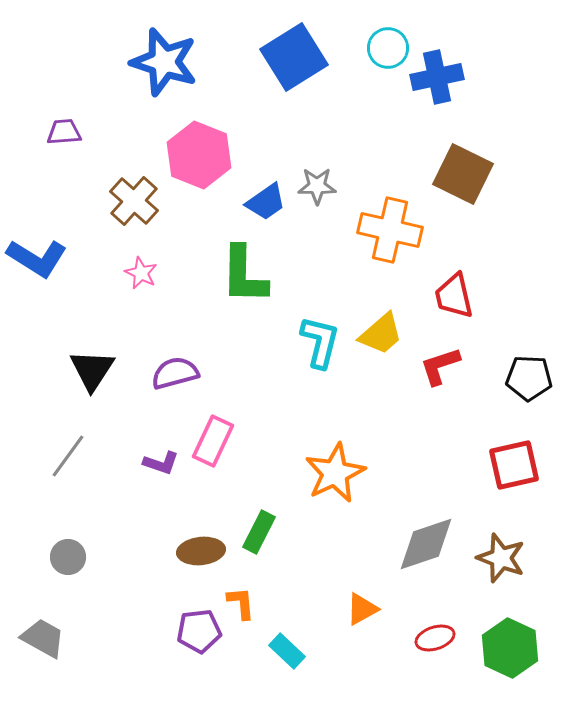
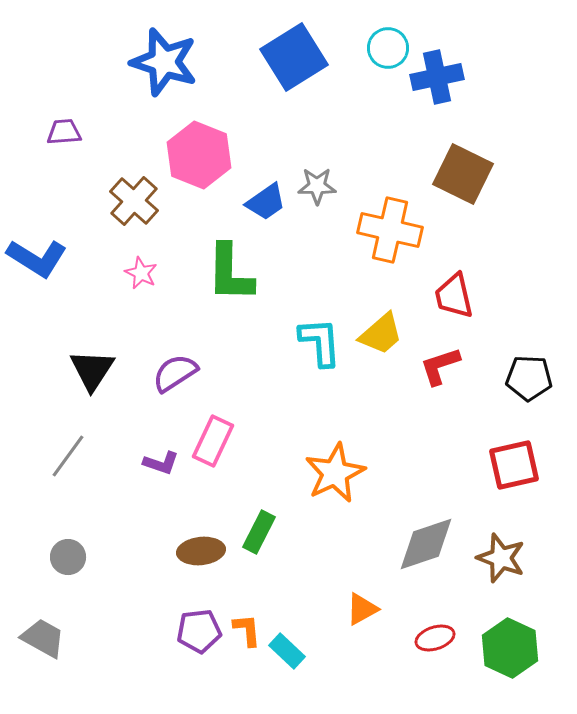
green L-shape: moved 14 px left, 2 px up
cyan L-shape: rotated 18 degrees counterclockwise
purple semicircle: rotated 18 degrees counterclockwise
orange L-shape: moved 6 px right, 27 px down
